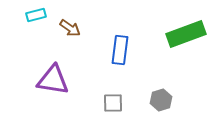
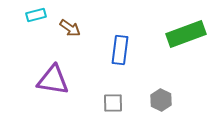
gray hexagon: rotated 15 degrees counterclockwise
